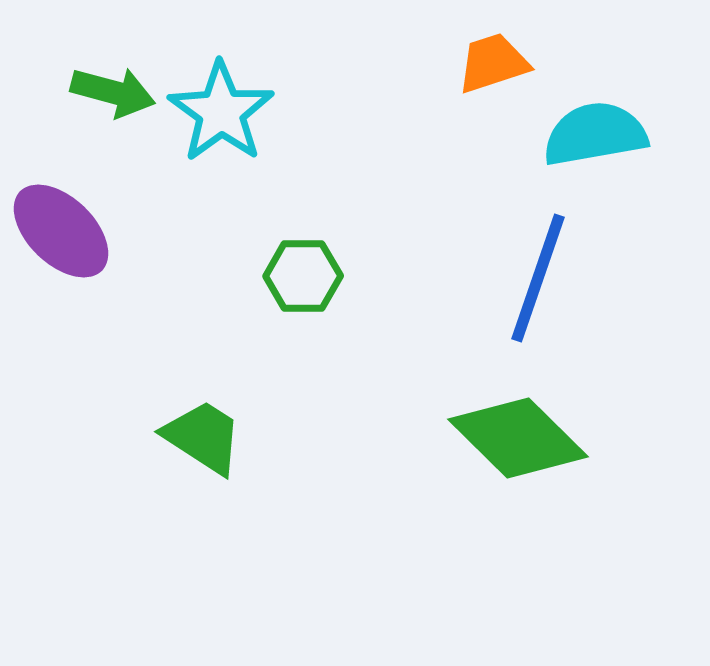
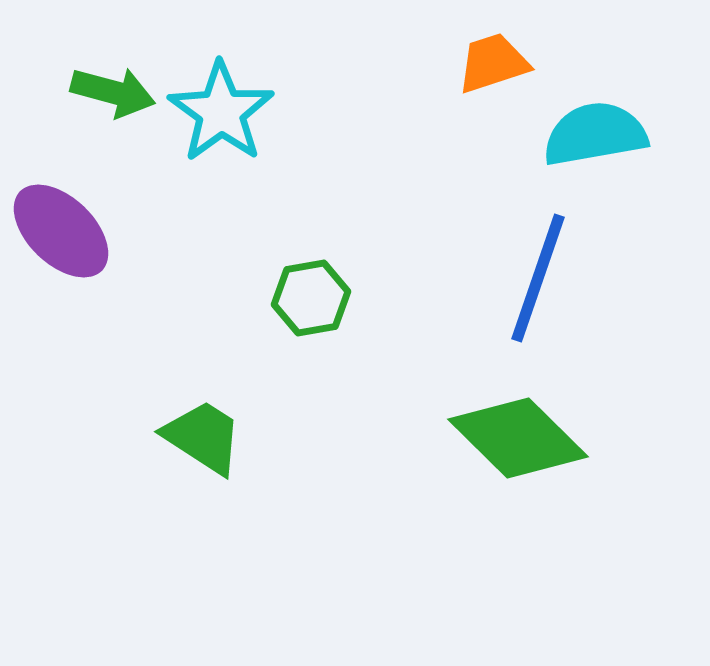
green hexagon: moved 8 px right, 22 px down; rotated 10 degrees counterclockwise
